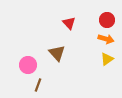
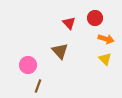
red circle: moved 12 px left, 2 px up
brown triangle: moved 3 px right, 2 px up
yellow triangle: moved 2 px left; rotated 40 degrees counterclockwise
brown line: moved 1 px down
